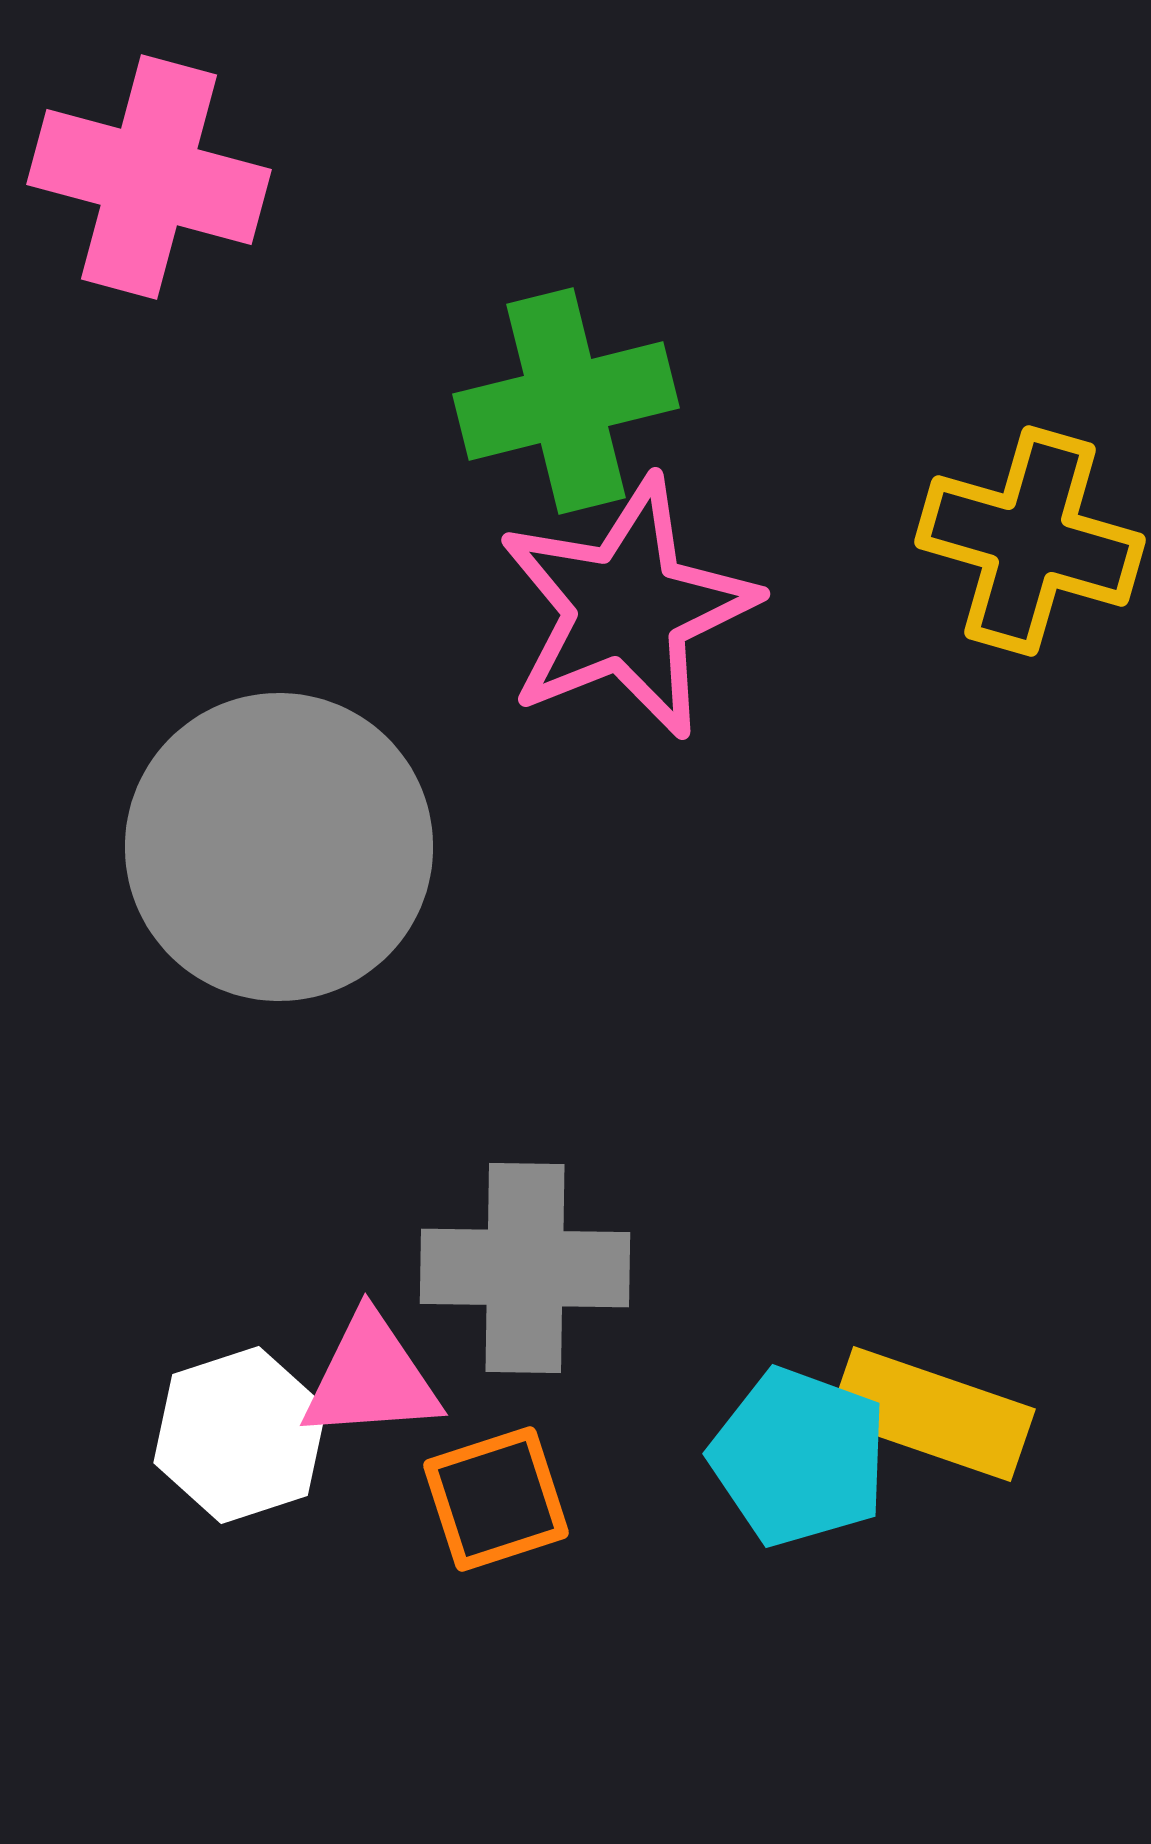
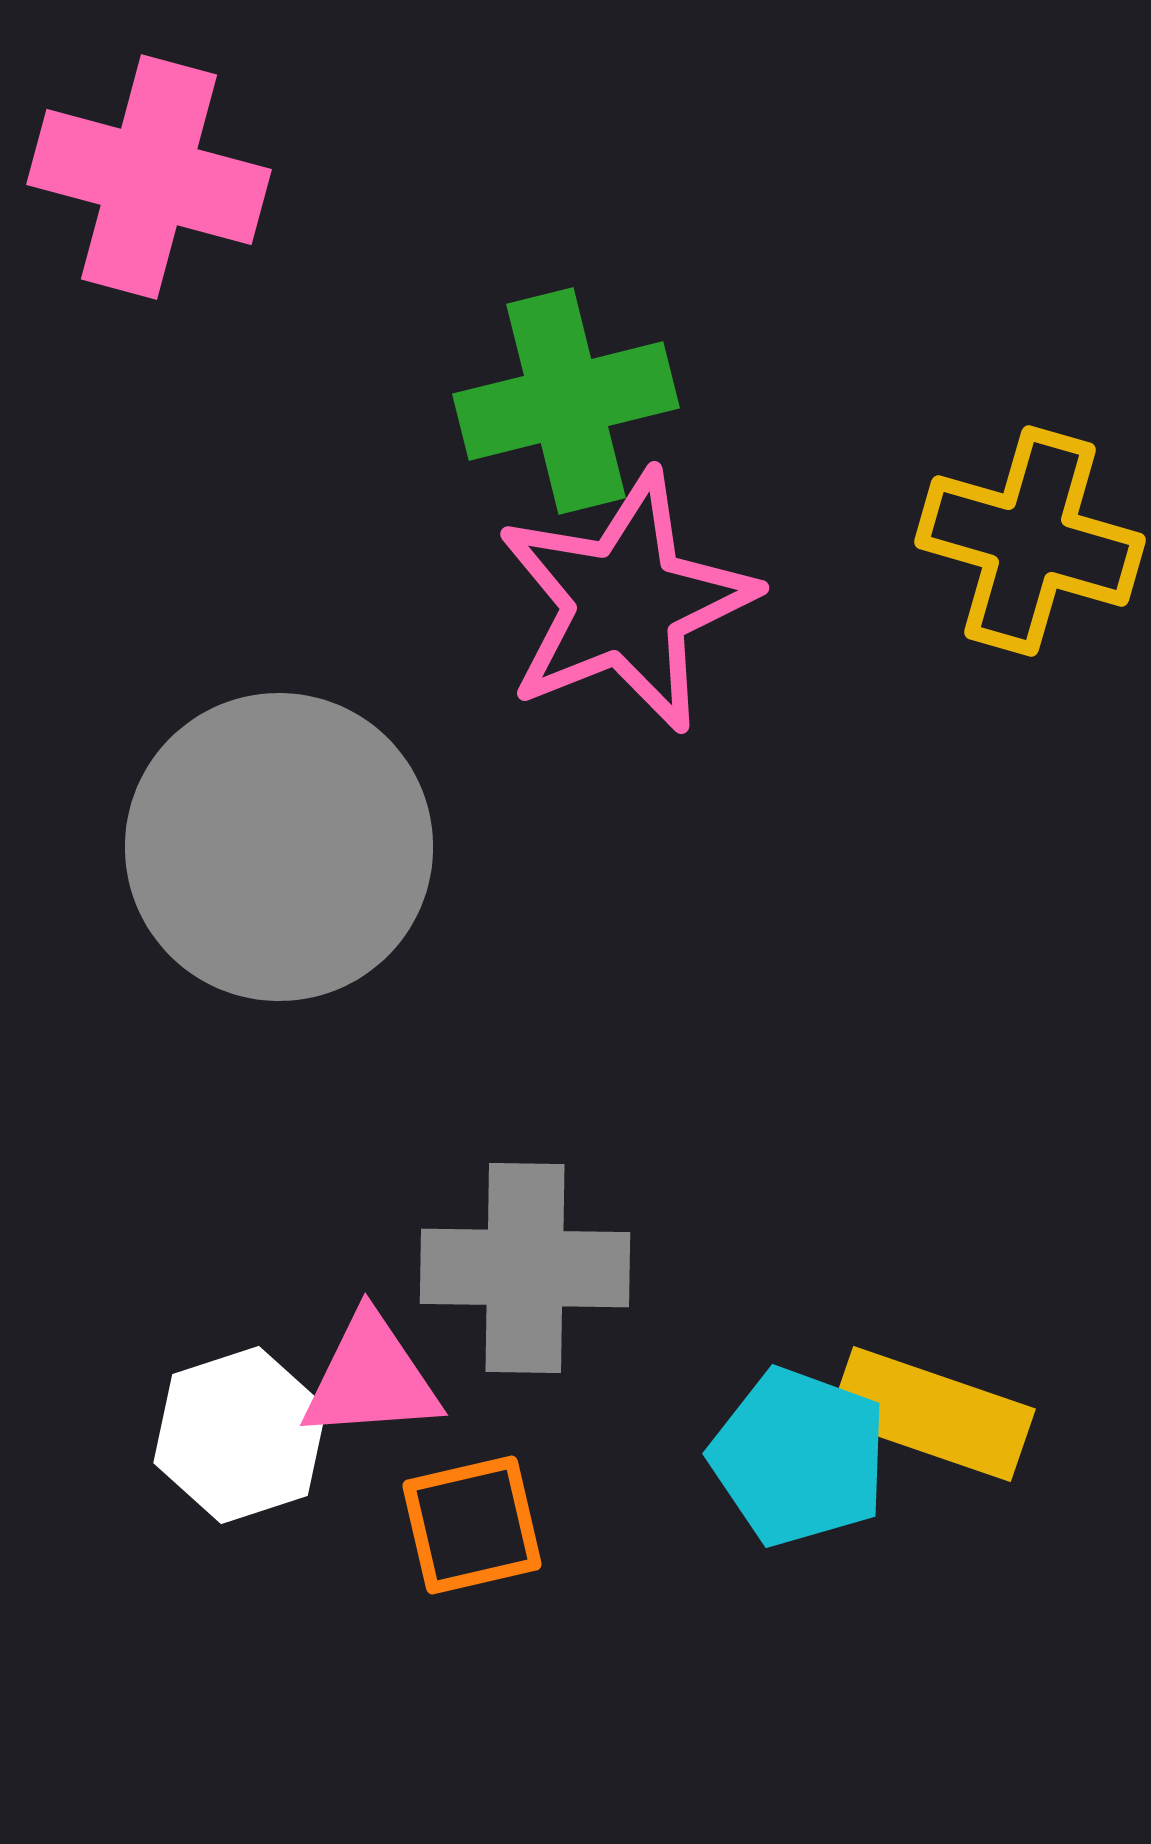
pink star: moved 1 px left, 6 px up
orange square: moved 24 px left, 26 px down; rotated 5 degrees clockwise
